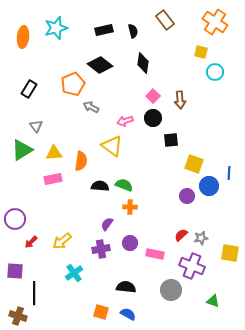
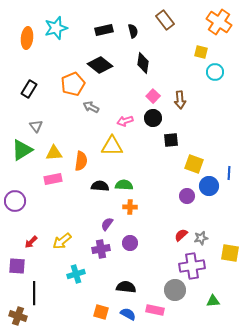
orange cross at (215, 22): moved 4 px right
orange ellipse at (23, 37): moved 4 px right, 1 px down
yellow triangle at (112, 146): rotated 35 degrees counterclockwise
green semicircle at (124, 185): rotated 18 degrees counterclockwise
purple circle at (15, 219): moved 18 px up
pink rectangle at (155, 254): moved 56 px down
purple cross at (192, 266): rotated 30 degrees counterclockwise
purple square at (15, 271): moved 2 px right, 5 px up
cyan cross at (74, 273): moved 2 px right, 1 px down; rotated 18 degrees clockwise
gray circle at (171, 290): moved 4 px right
green triangle at (213, 301): rotated 24 degrees counterclockwise
